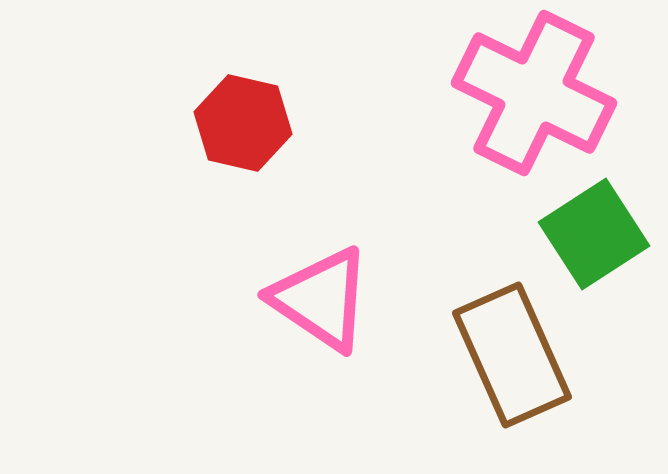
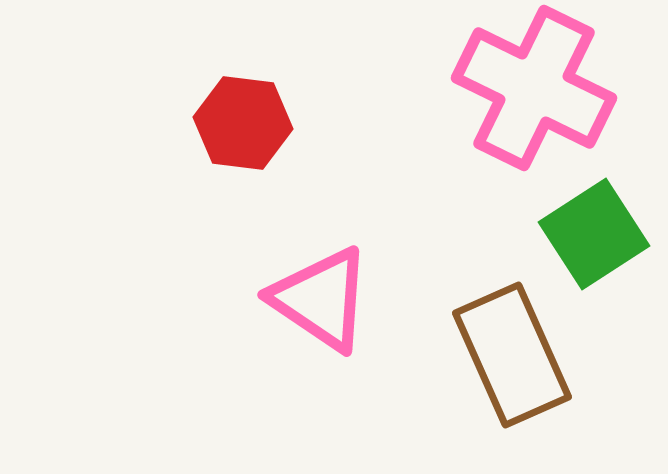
pink cross: moved 5 px up
red hexagon: rotated 6 degrees counterclockwise
